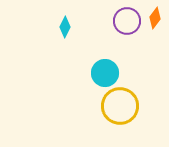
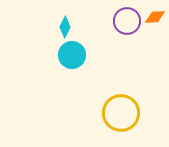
orange diamond: moved 1 px up; rotated 50 degrees clockwise
cyan circle: moved 33 px left, 18 px up
yellow circle: moved 1 px right, 7 px down
